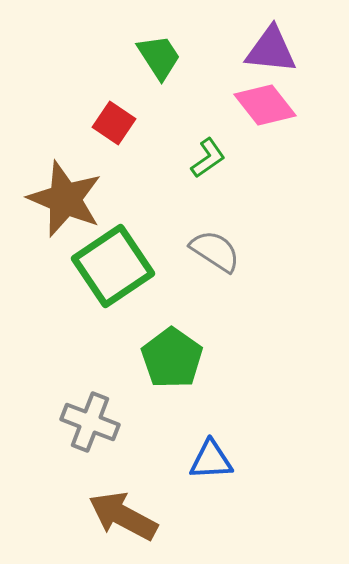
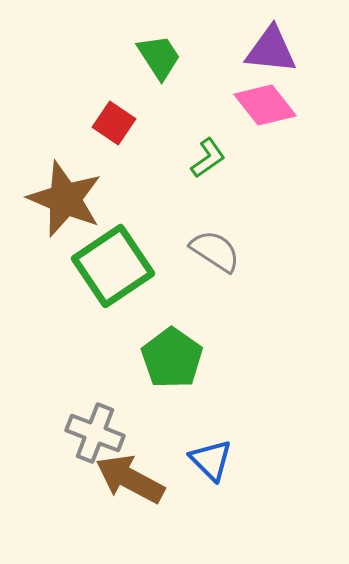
gray cross: moved 5 px right, 11 px down
blue triangle: rotated 48 degrees clockwise
brown arrow: moved 7 px right, 37 px up
